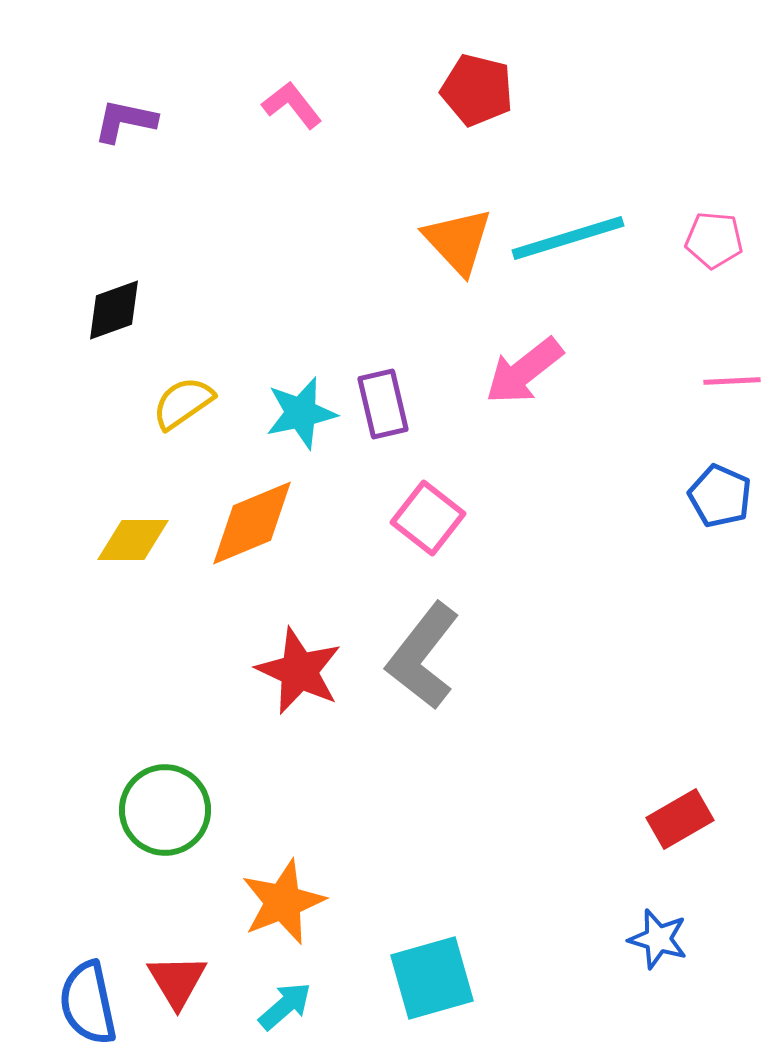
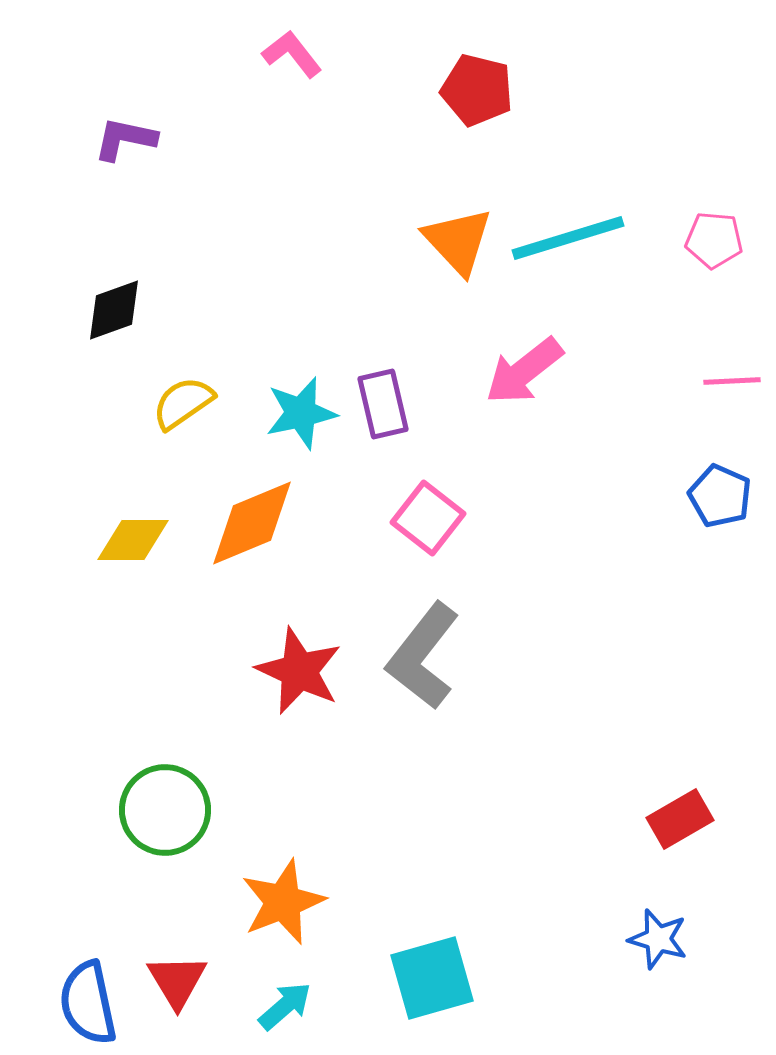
pink L-shape: moved 51 px up
purple L-shape: moved 18 px down
